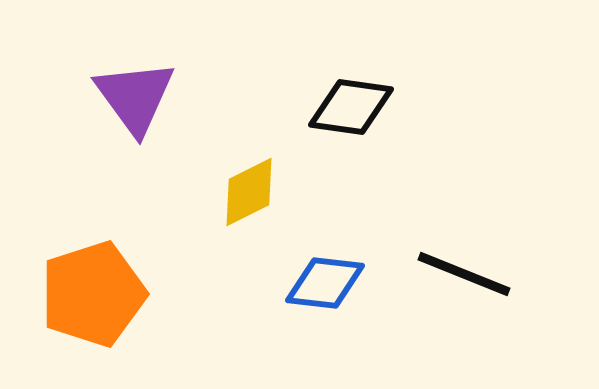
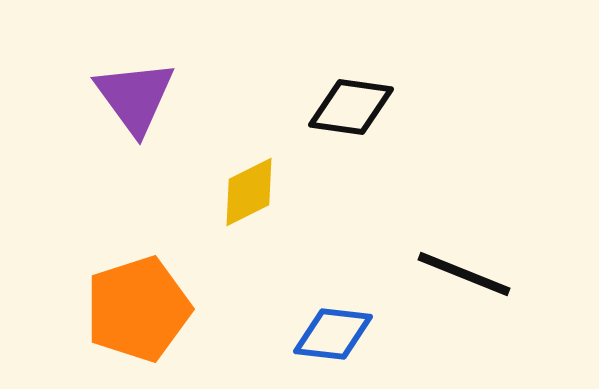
blue diamond: moved 8 px right, 51 px down
orange pentagon: moved 45 px right, 15 px down
